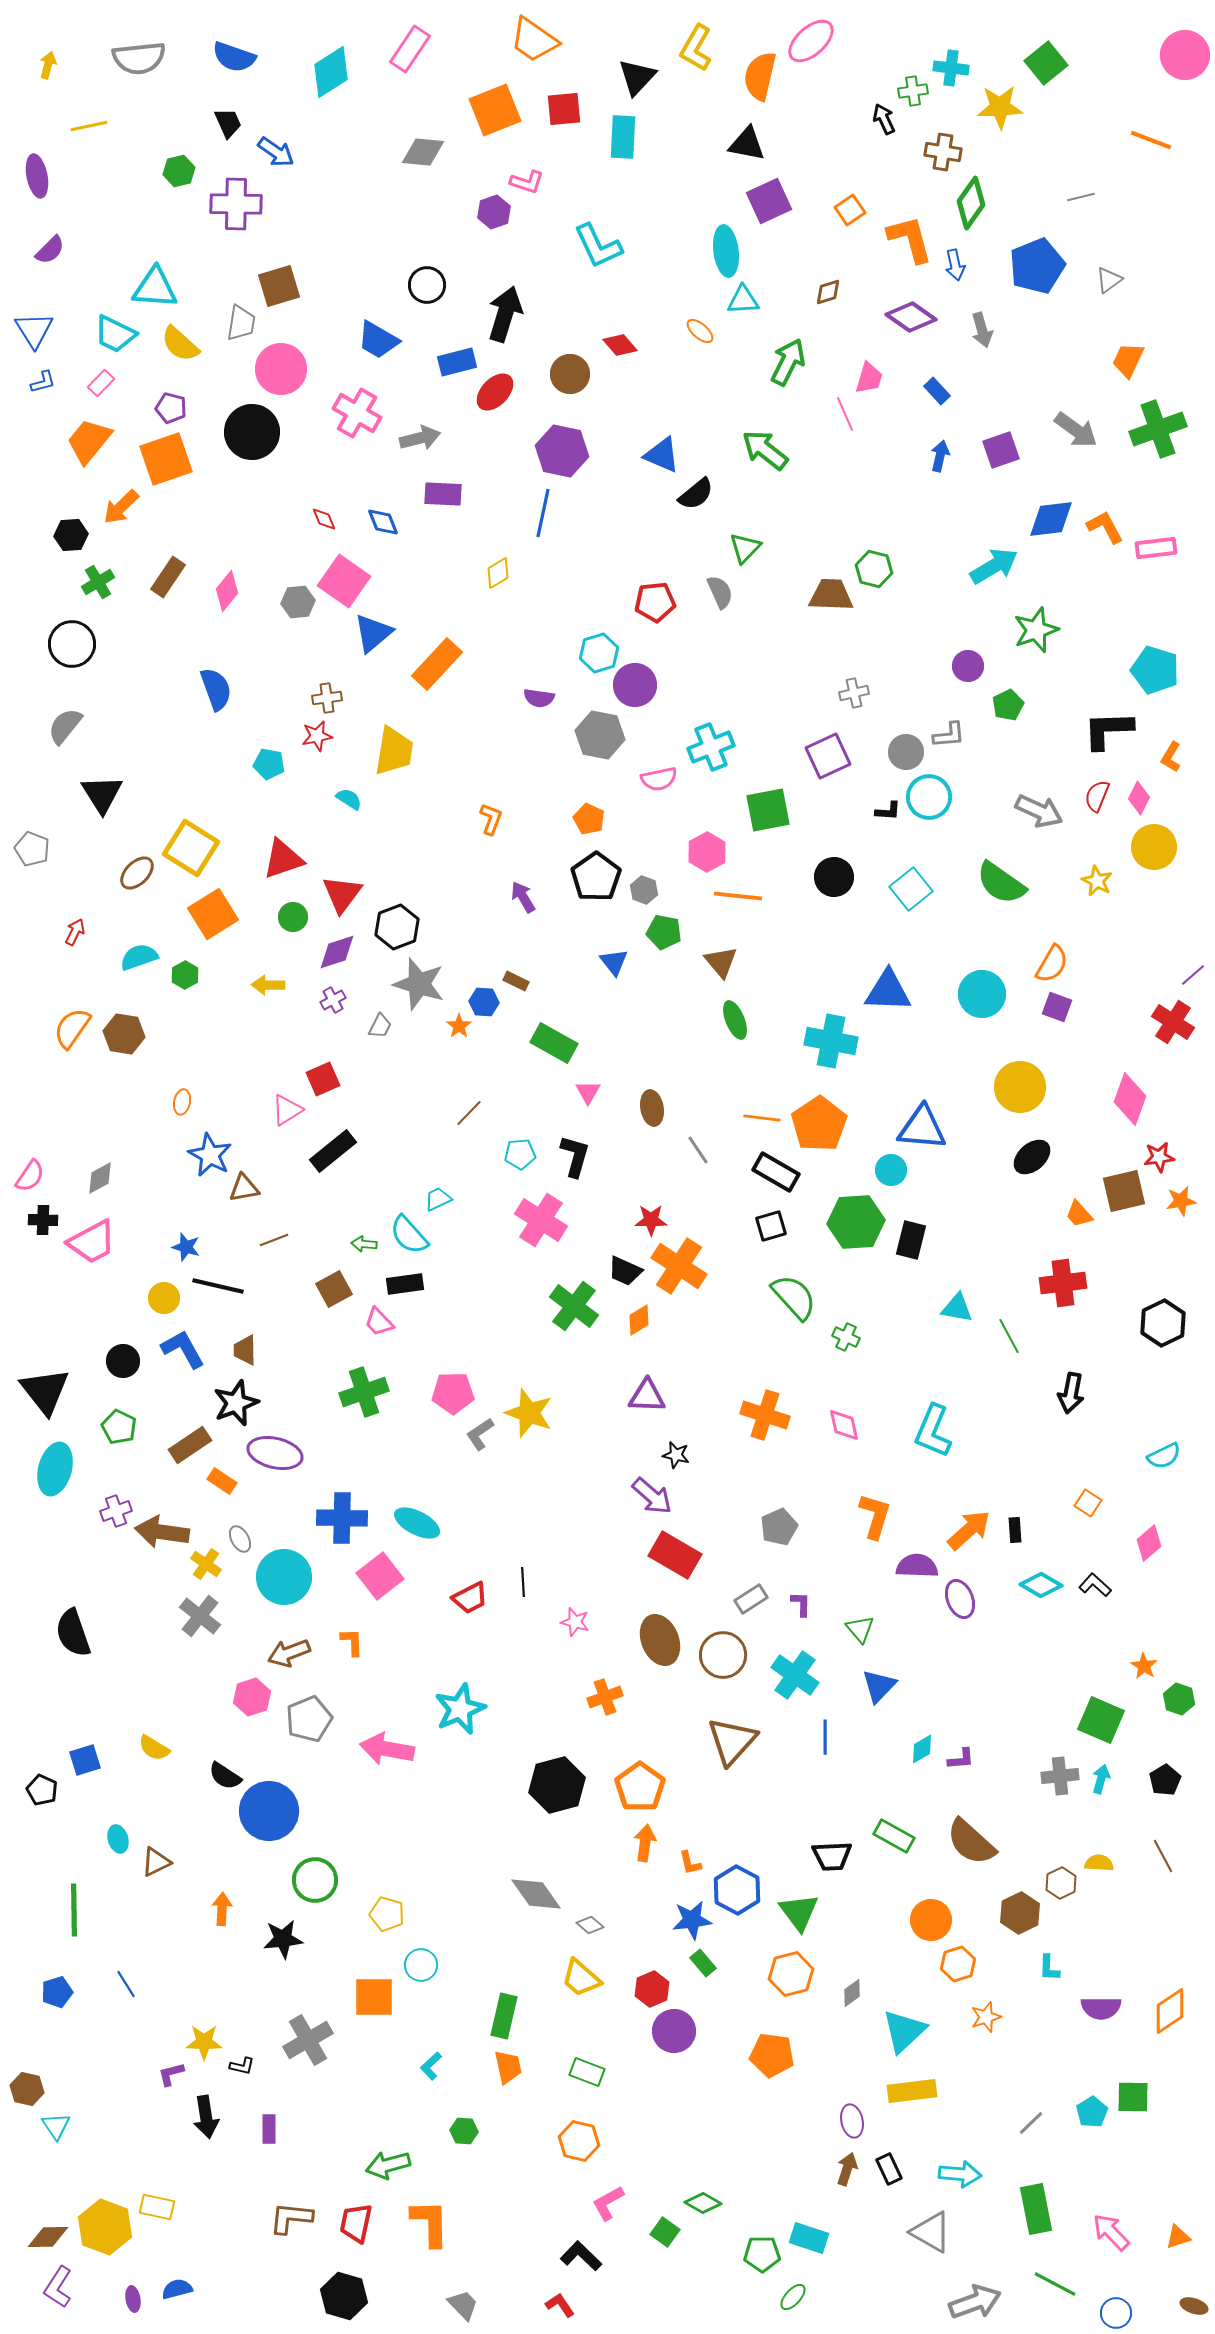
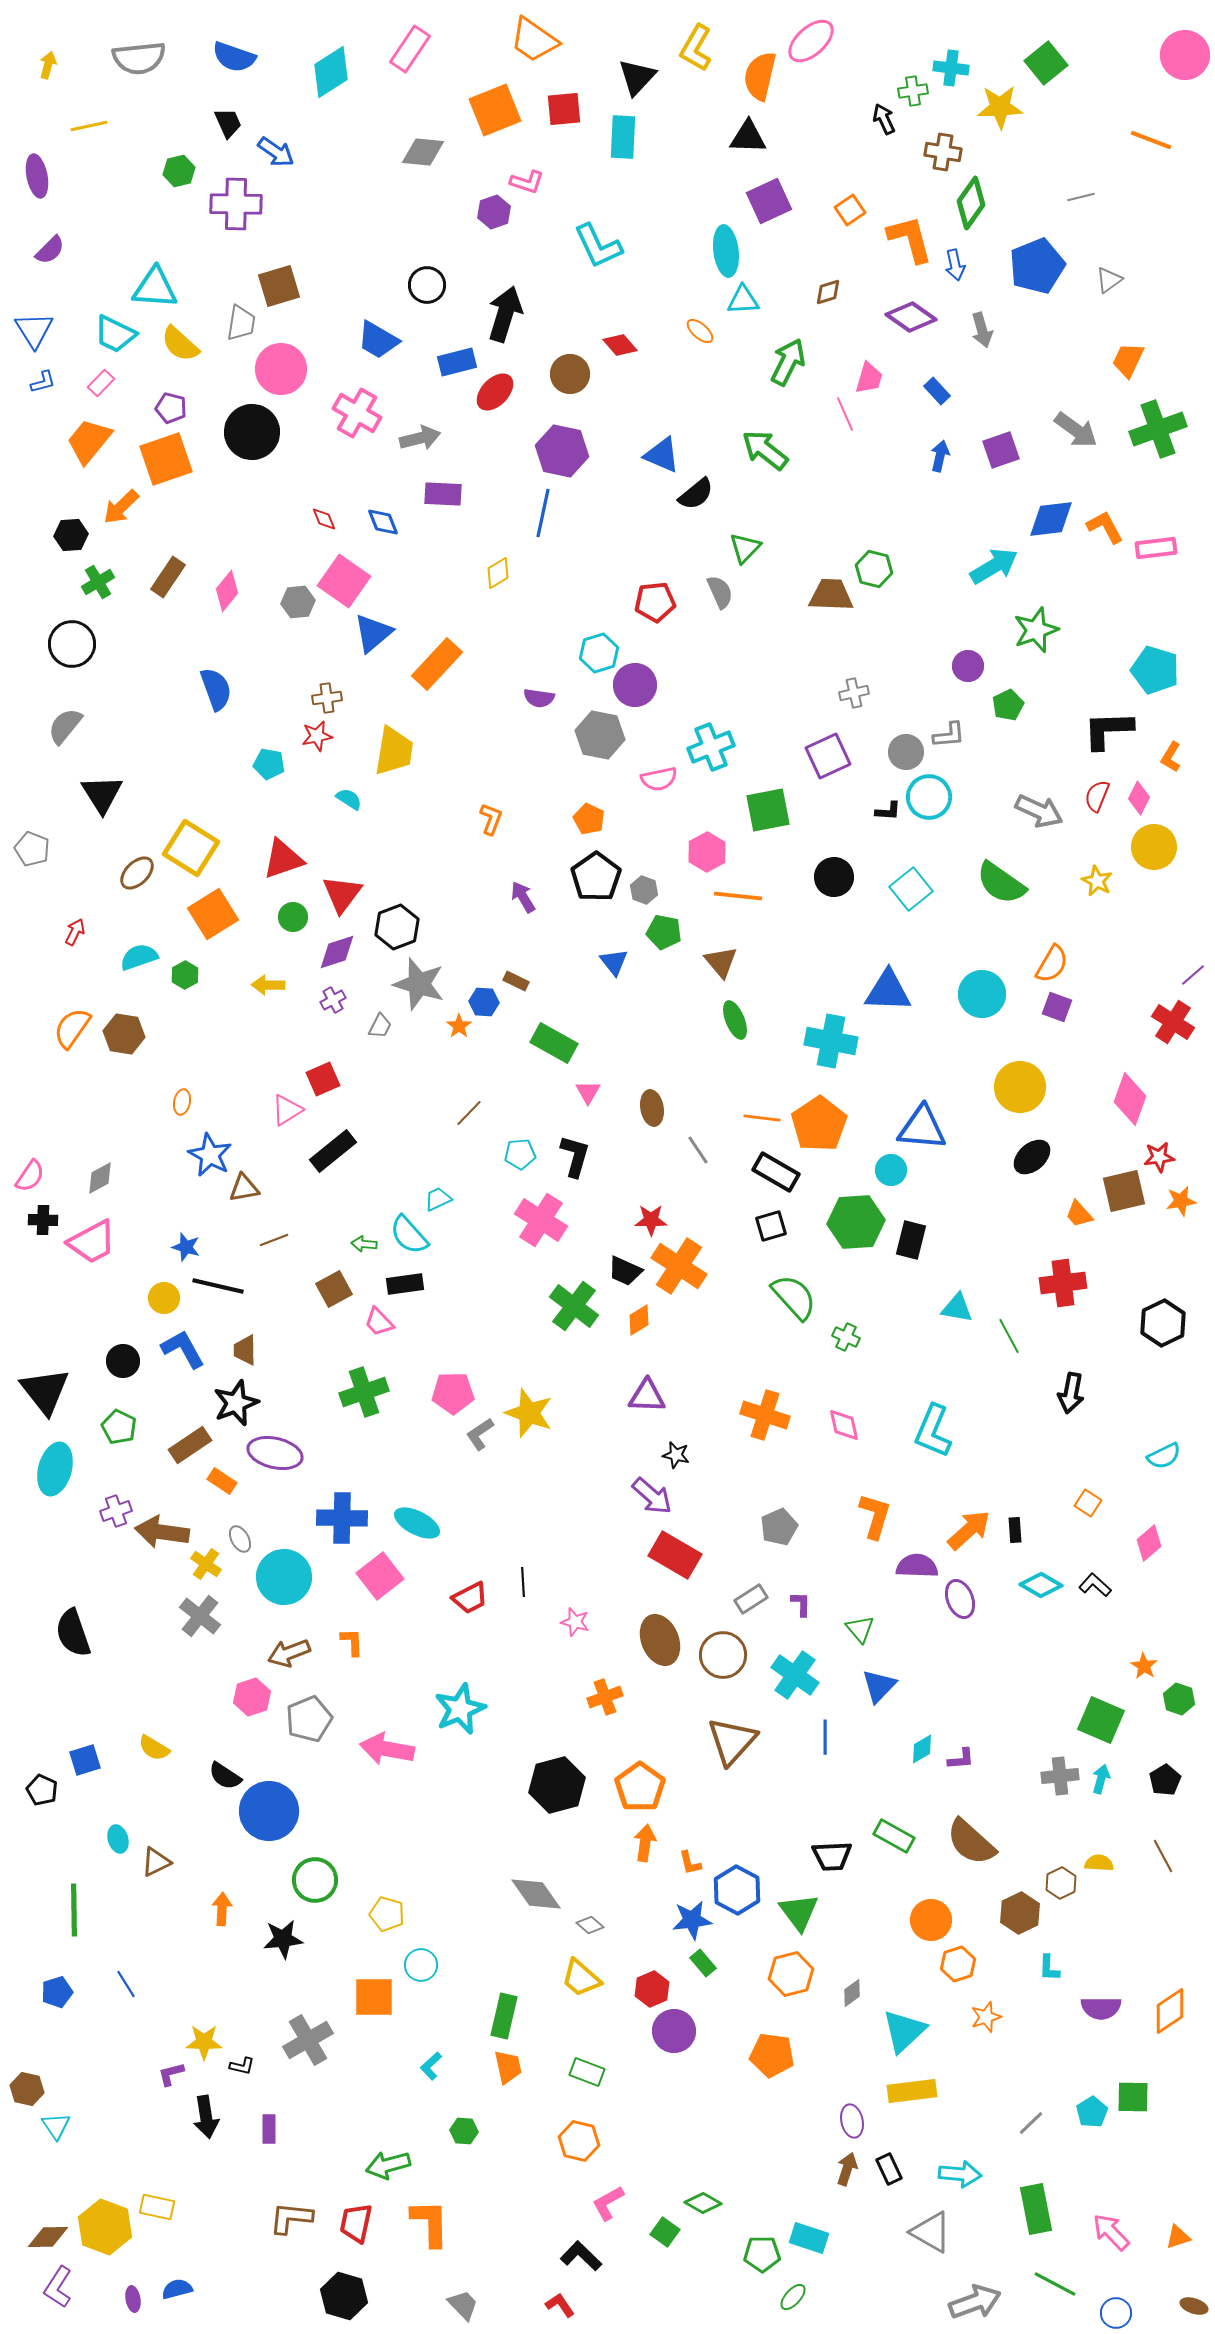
black triangle at (747, 144): moved 1 px right, 7 px up; rotated 9 degrees counterclockwise
